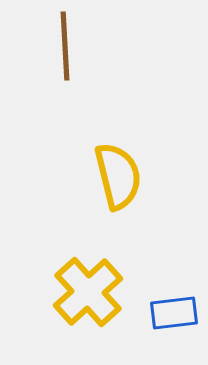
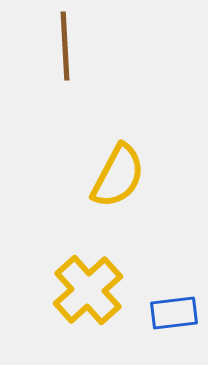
yellow semicircle: rotated 42 degrees clockwise
yellow cross: moved 2 px up
